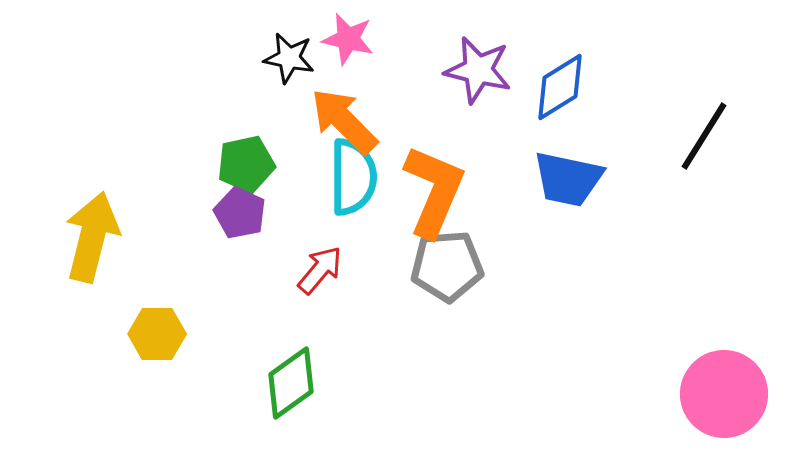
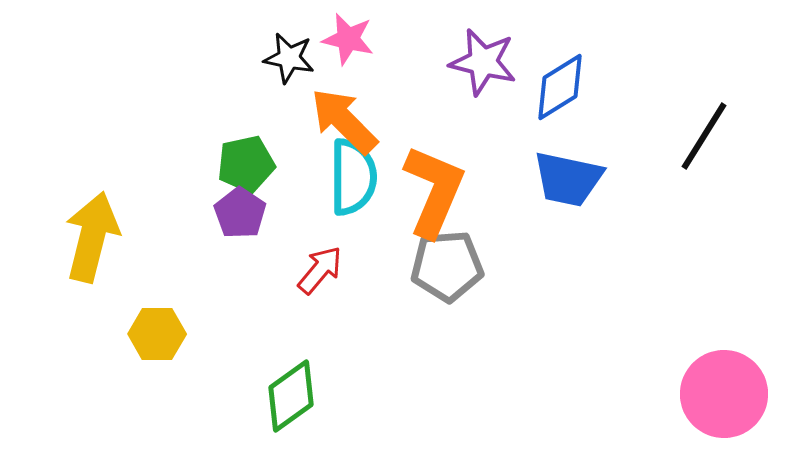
purple star: moved 5 px right, 8 px up
purple pentagon: rotated 9 degrees clockwise
green diamond: moved 13 px down
